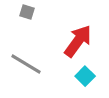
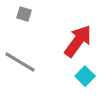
gray square: moved 3 px left, 2 px down
gray line: moved 6 px left, 2 px up
